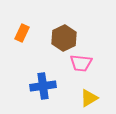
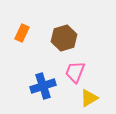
brown hexagon: rotated 10 degrees clockwise
pink trapezoid: moved 6 px left, 9 px down; rotated 105 degrees clockwise
blue cross: rotated 10 degrees counterclockwise
